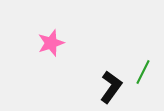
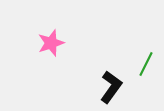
green line: moved 3 px right, 8 px up
